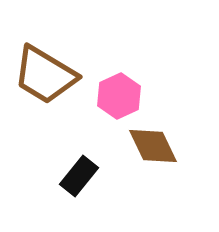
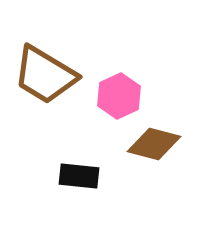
brown diamond: moved 1 px right, 2 px up; rotated 50 degrees counterclockwise
black rectangle: rotated 57 degrees clockwise
